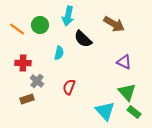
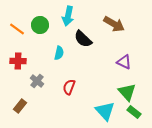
red cross: moved 5 px left, 2 px up
brown rectangle: moved 7 px left, 7 px down; rotated 32 degrees counterclockwise
